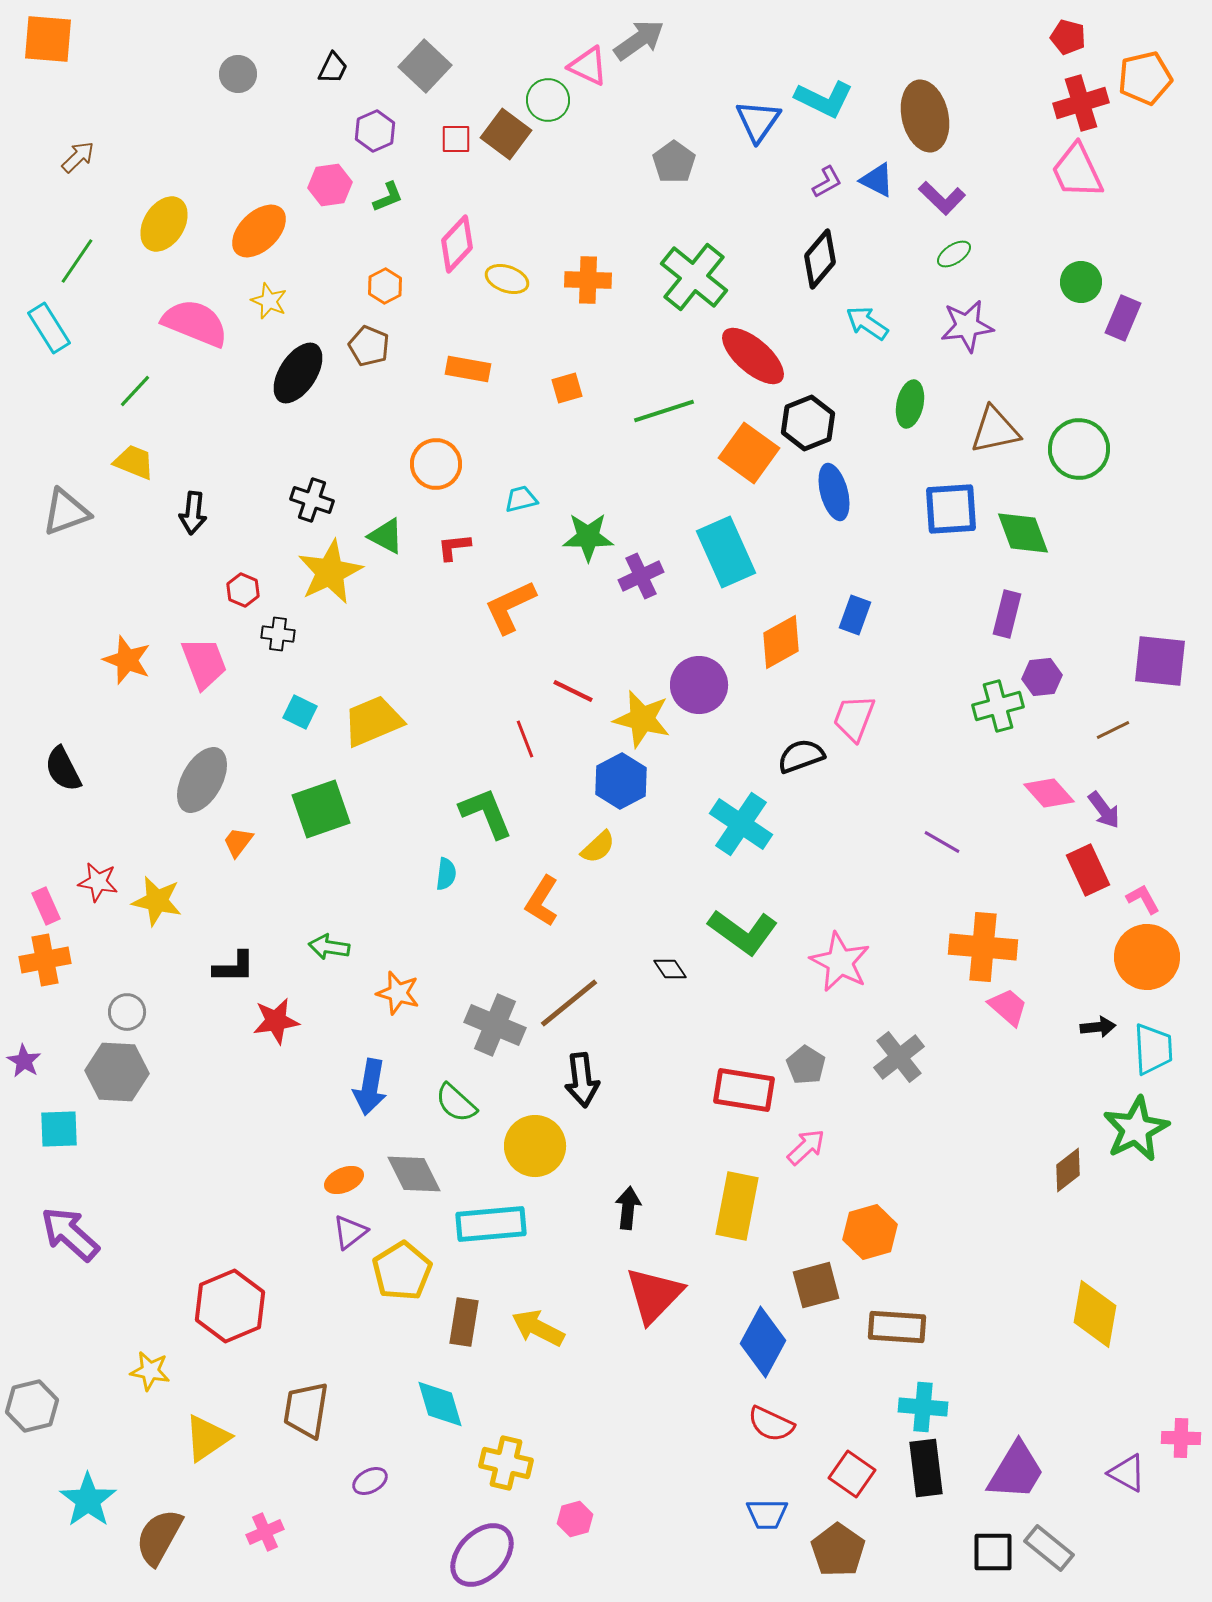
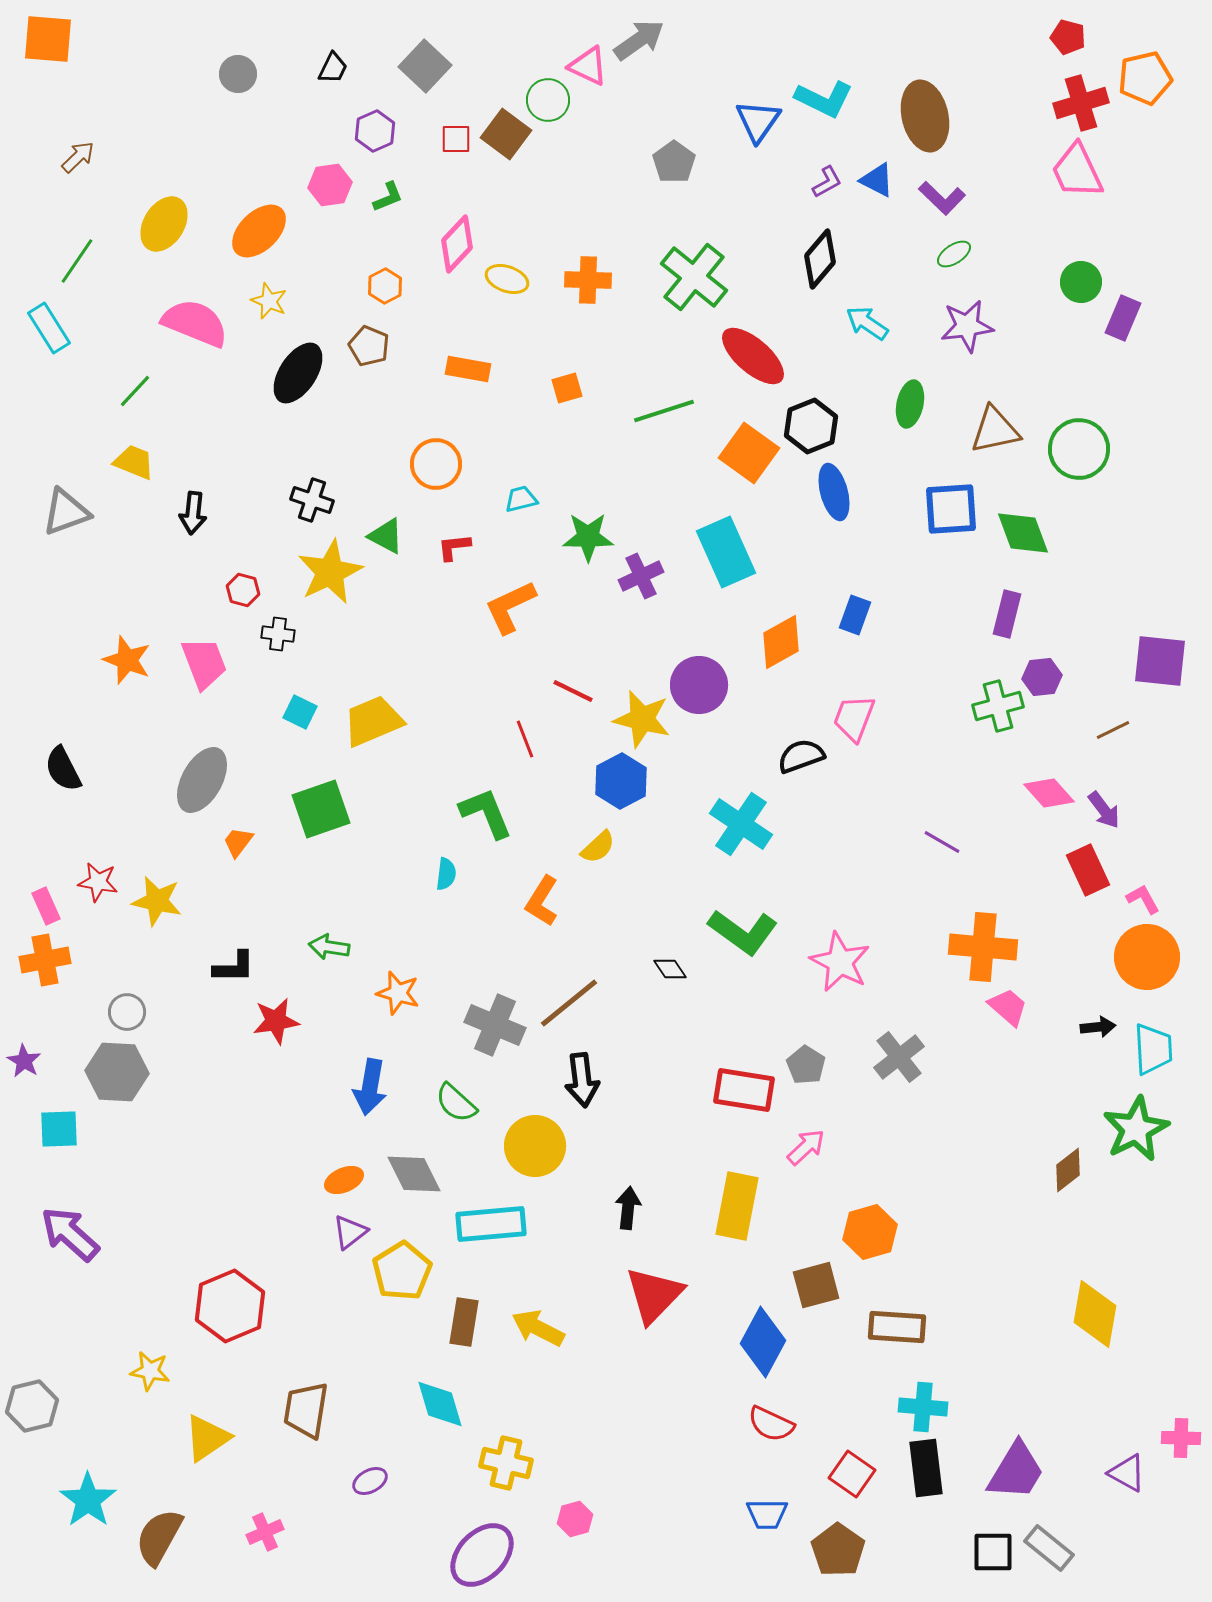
black hexagon at (808, 423): moved 3 px right, 3 px down
red hexagon at (243, 590): rotated 8 degrees counterclockwise
